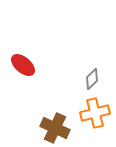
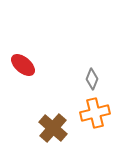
gray diamond: rotated 25 degrees counterclockwise
brown cross: moved 2 px left; rotated 16 degrees clockwise
